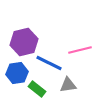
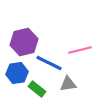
gray triangle: moved 1 px up
